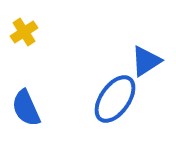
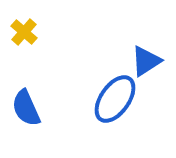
yellow cross: rotated 16 degrees counterclockwise
